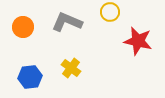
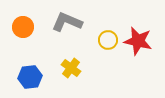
yellow circle: moved 2 px left, 28 px down
